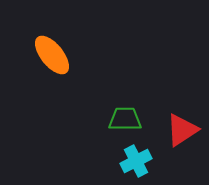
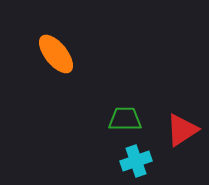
orange ellipse: moved 4 px right, 1 px up
cyan cross: rotated 8 degrees clockwise
